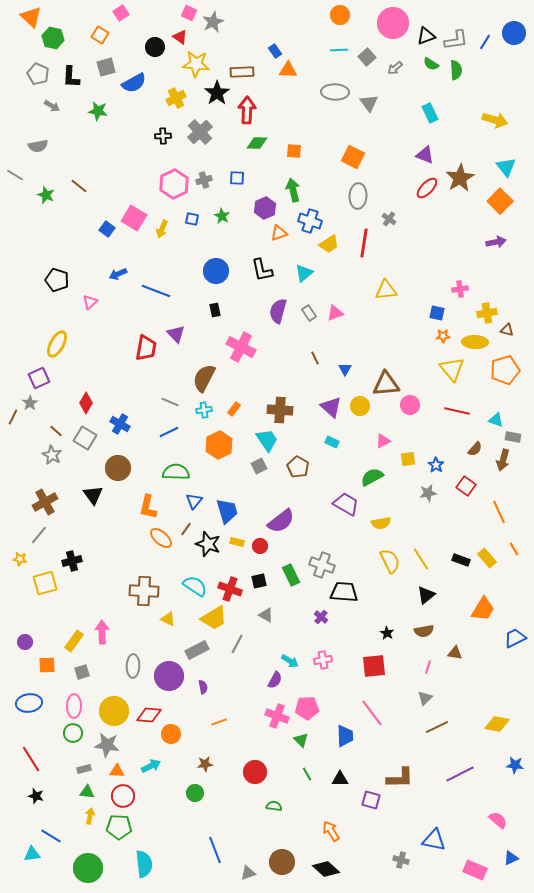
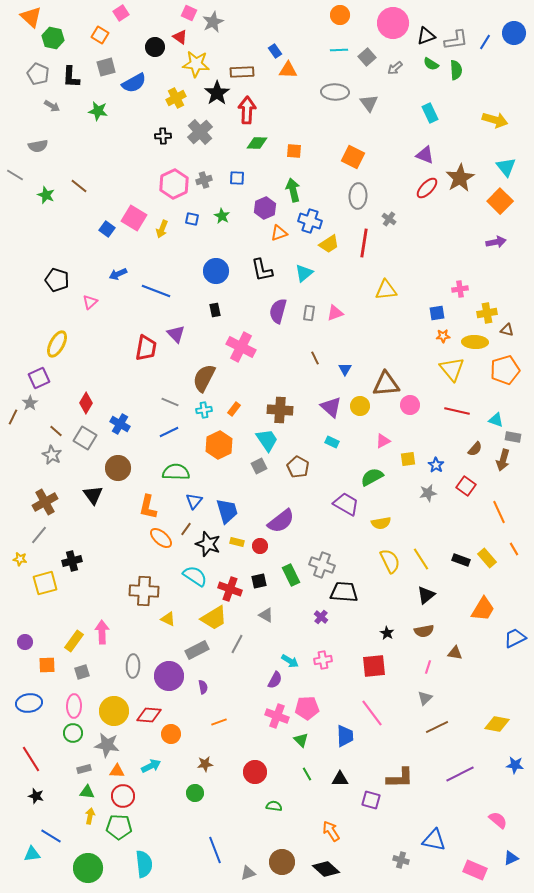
gray rectangle at (309, 313): rotated 42 degrees clockwise
blue square at (437, 313): rotated 21 degrees counterclockwise
cyan semicircle at (195, 586): moved 10 px up
